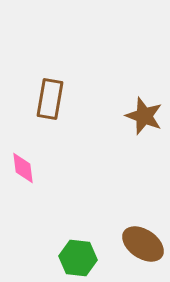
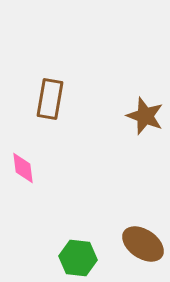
brown star: moved 1 px right
